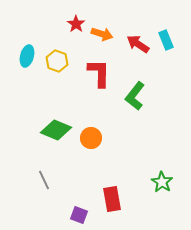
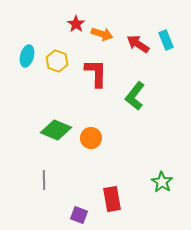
red L-shape: moved 3 px left
gray line: rotated 24 degrees clockwise
